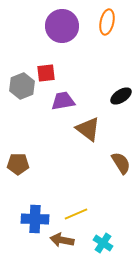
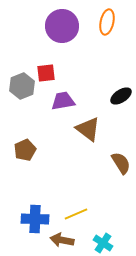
brown pentagon: moved 7 px right, 14 px up; rotated 25 degrees counterclockwise
